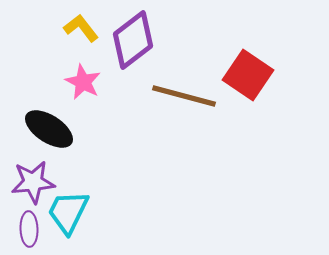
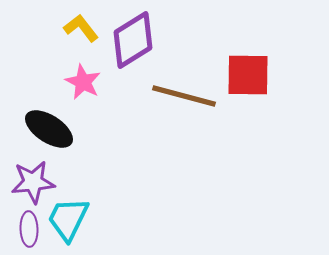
purple diamond: rotated 6 degrees clockwise
red square: rotated 33 degrees counterclockwise
cyan trapezoid: moved 7 px down
